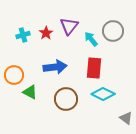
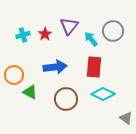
red star: moved 1 px left, 1 px down
red rectangle: moved 1 px up
